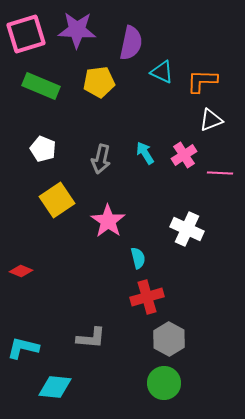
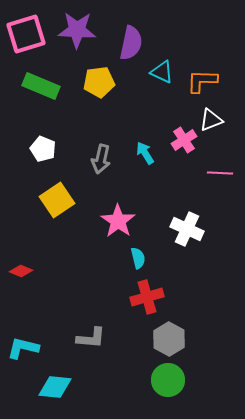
pink cross: moved 15 px up
pink star: moved 10 px right
green circle: moved 4 px right, 3 px up
